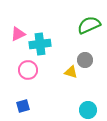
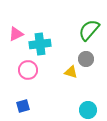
green semicircle: moved 5 px down; rotated 25 degrees counterclockwise
pink triangle: moved 2 px left
gray circle: moved 1 px right, 1 px up
